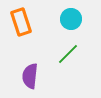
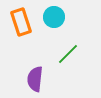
cyan circle: moved 17 px left, 2 px up
purple semicircle: moved 5 px right, 3 px down
